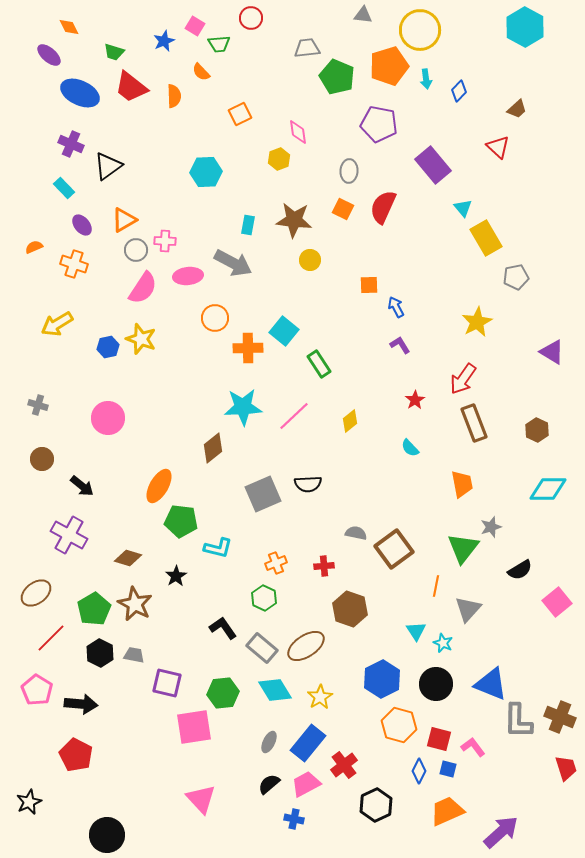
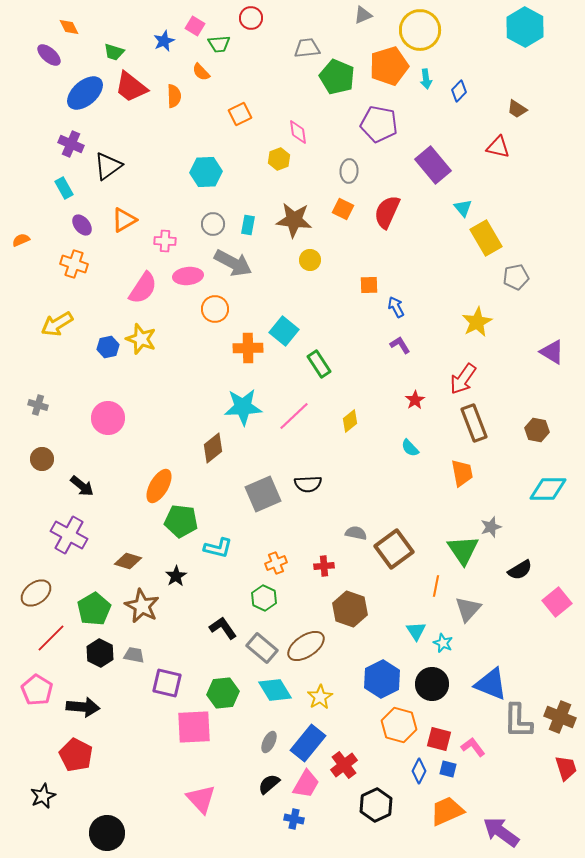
gray triangle at (363, 15): rotated 30 degrees counterclockwise
blue ellipse at (80, 93): moved 5 px right; rotated 66 degrees counterclockwise
brown trapezoid at (517, 109): rotated 75 degrees clockwise
red triangle at (498, 147): rotated 30 degrees counterclockwise
cyan rectangle at (64, 188): rotated 15 degrees clockwise
red semicircle at (383, 207): moved 4 px right, 5 px down
orange semicircle at (34, 247): moved 13 px left, 7 px up
gray circle at (136, 250): moved 77 px right, 26 px up
orange circle at (215, 318): moved 9 px up
brown hexagon at (537, 430): rotated 15 degrees counterclockwise
orange trapezoid at (462, 484): moved 11 px up
green triangle at (463, 548): moved 2 px down; rotated 12 degrees counterclockwise
brown diamond at (128, 558): moved 3 px down
brown star at (135, 604): moved 7 px right, 2 px down
black circle at (436, 684): moved 4 px left
black arrow at (81, 704): moved 2 px right, 3 px down
pink square at (194, 727): rotated 6 degrees clockwise
pink trapezoid at (306, 784): rotated 148 degrees clockwise
black star at (29, 802): moved 14 px right, 6 px up
purple arrow at (501, 832): rotated 102 degrees counterclockwise
black circle at (107, 835): moved 2 px up
